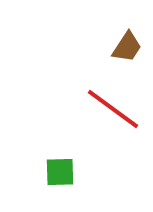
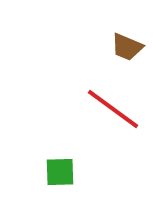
brown trapezoid: rotated 80 degrees clockwise
